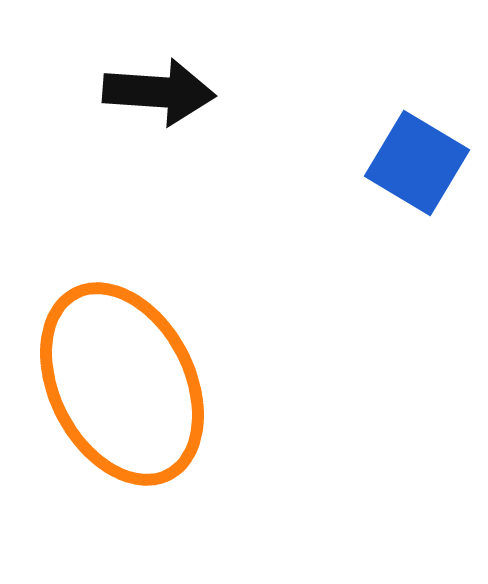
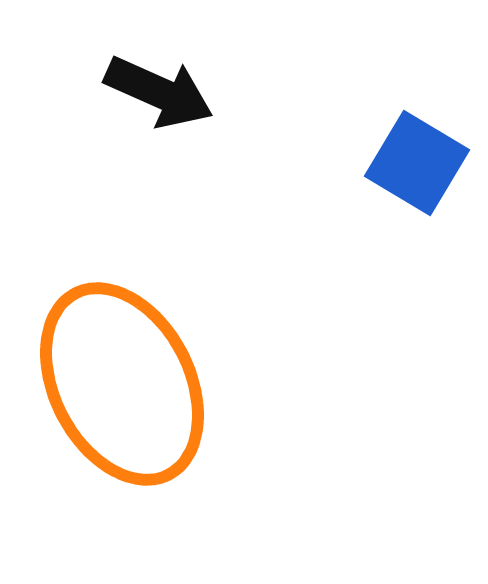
black arrow: rotated 20 degrees clockwise
